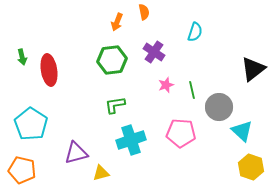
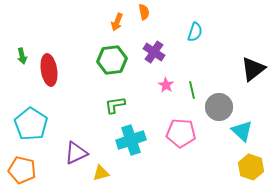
green arrow: moved 1 px up
pink star: rotated 21 degrees counterclockwise
purple triangle: rotated 10 degrees counterclockwise
